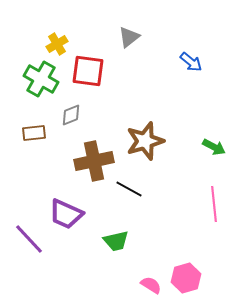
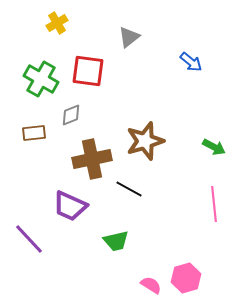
yellow cross: moved 21 px up
brown cross: moved 2 px left, 2 px up
purple trapezoid: moved 4 px right, 8 px up
